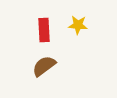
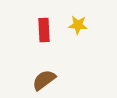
brown semicircle: moved 14 px down
